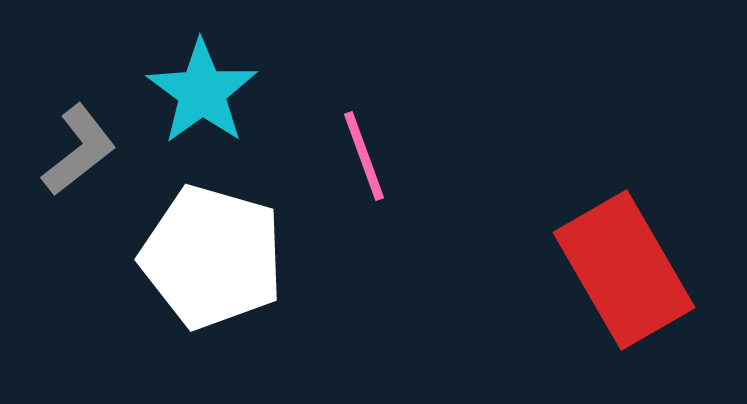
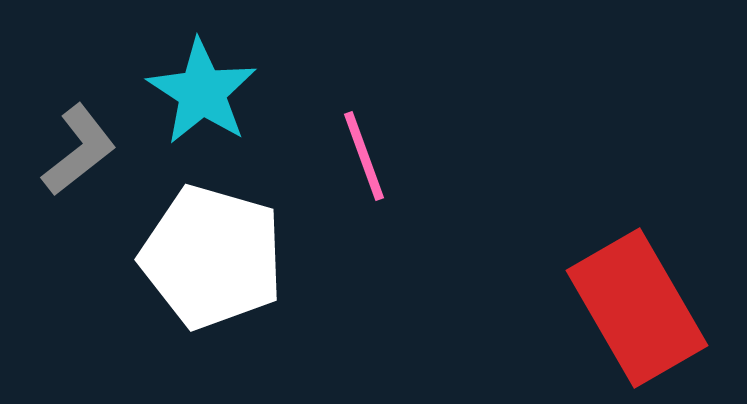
cyan star: rotated 3 degrees counterclockwise
red rectangle: moved 13 px right, 38 px down
